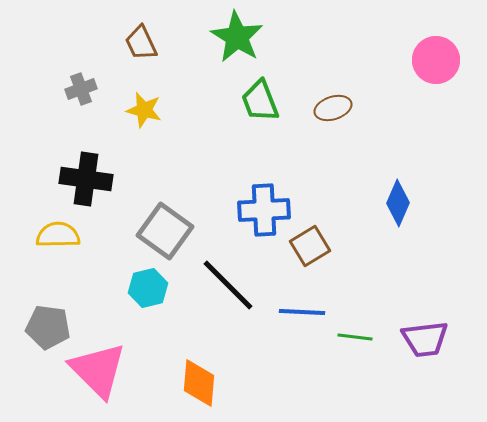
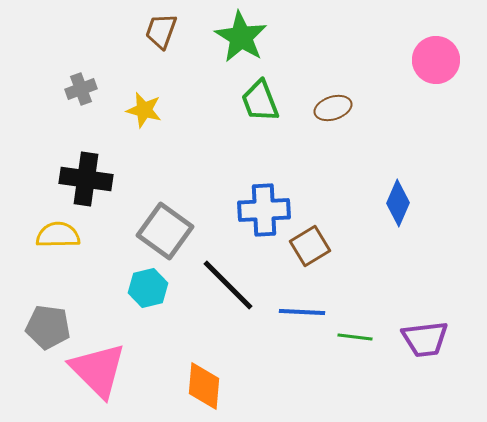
green star: moved 4 px right
brown trapezoid: moved 20 px right, 12 px up; rotated 45 degrees clockwise
orange diamond: moved 5 px right, 3 px down
